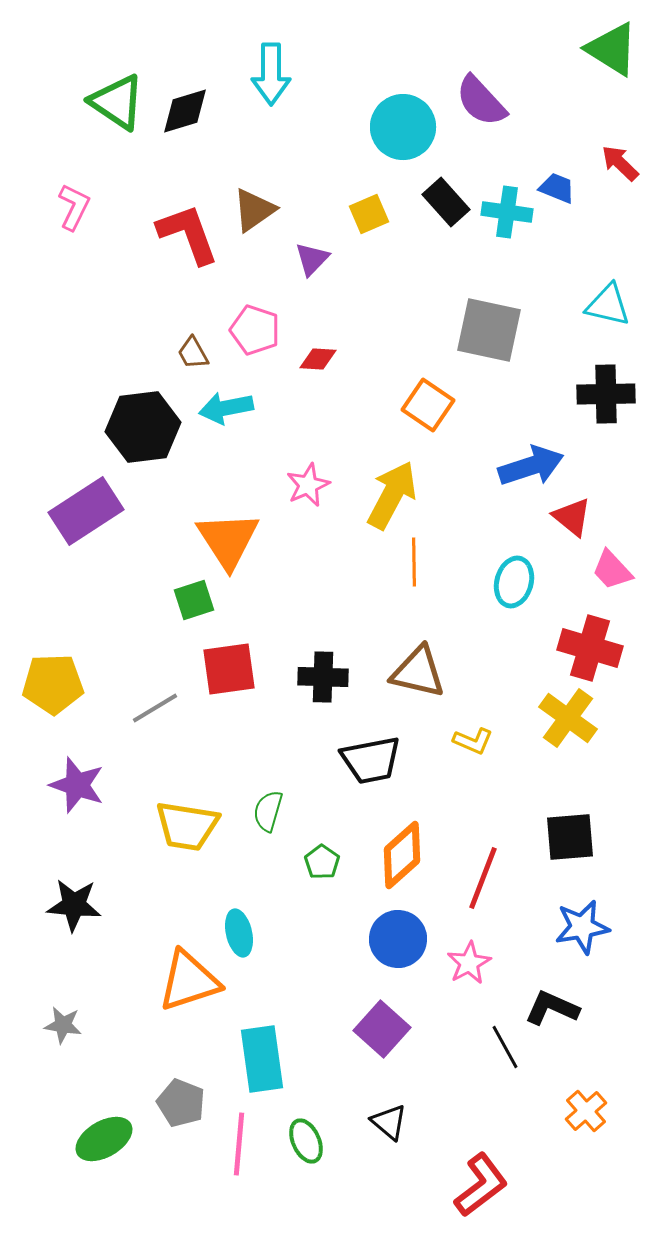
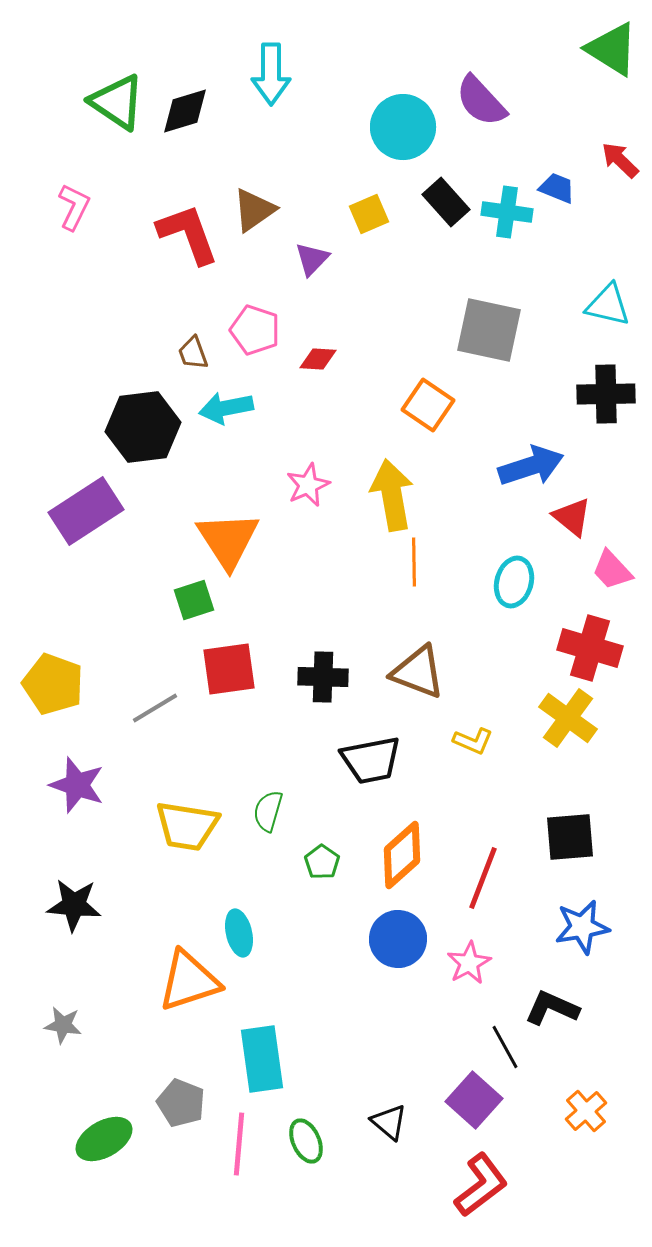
red arrow at (620, 163): moved 3 px up
brown trapezoid at (193, 353): rotated 9 degrees clockwise
yellow arrow at (392, 495): rotated 38 degrees counterclockwise
brown triangle at (418, 672): rotated 8 degrees clockwise
yellow pentagon at (53, 684): rotated 22 degrees clockwise
purple square at (382, 1029): moved 92 px right, 71 px down
